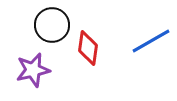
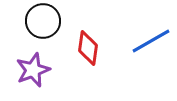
black circle: moved 9 px left, 4 px up
purple star: rotated 8 degrees counterclockwise
